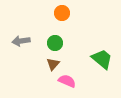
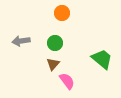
pink semicircle: rotated 30 degrees clockwise
